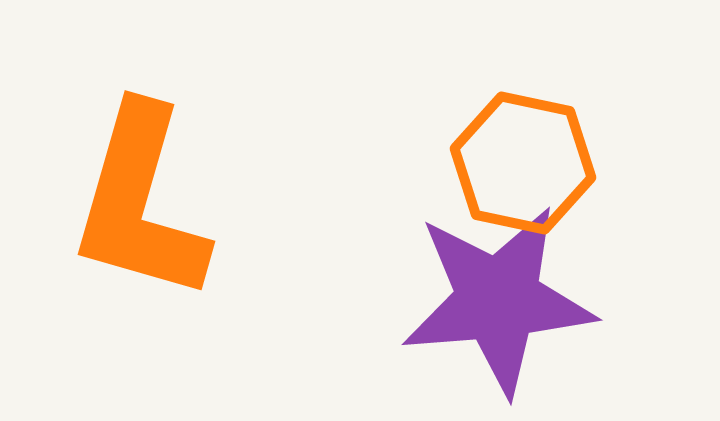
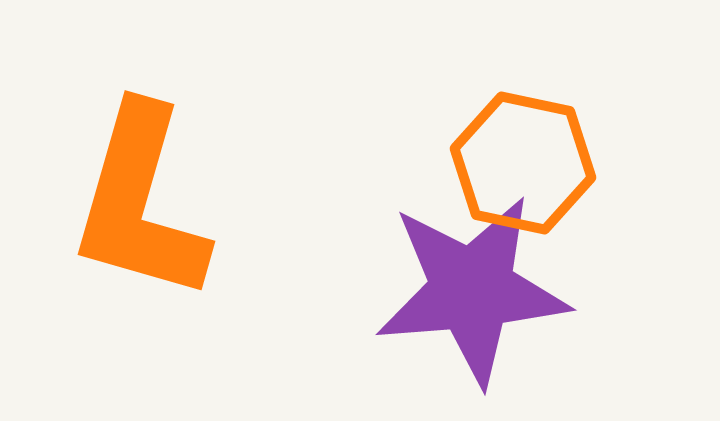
purple star: moved 26 px left, 10 px up
